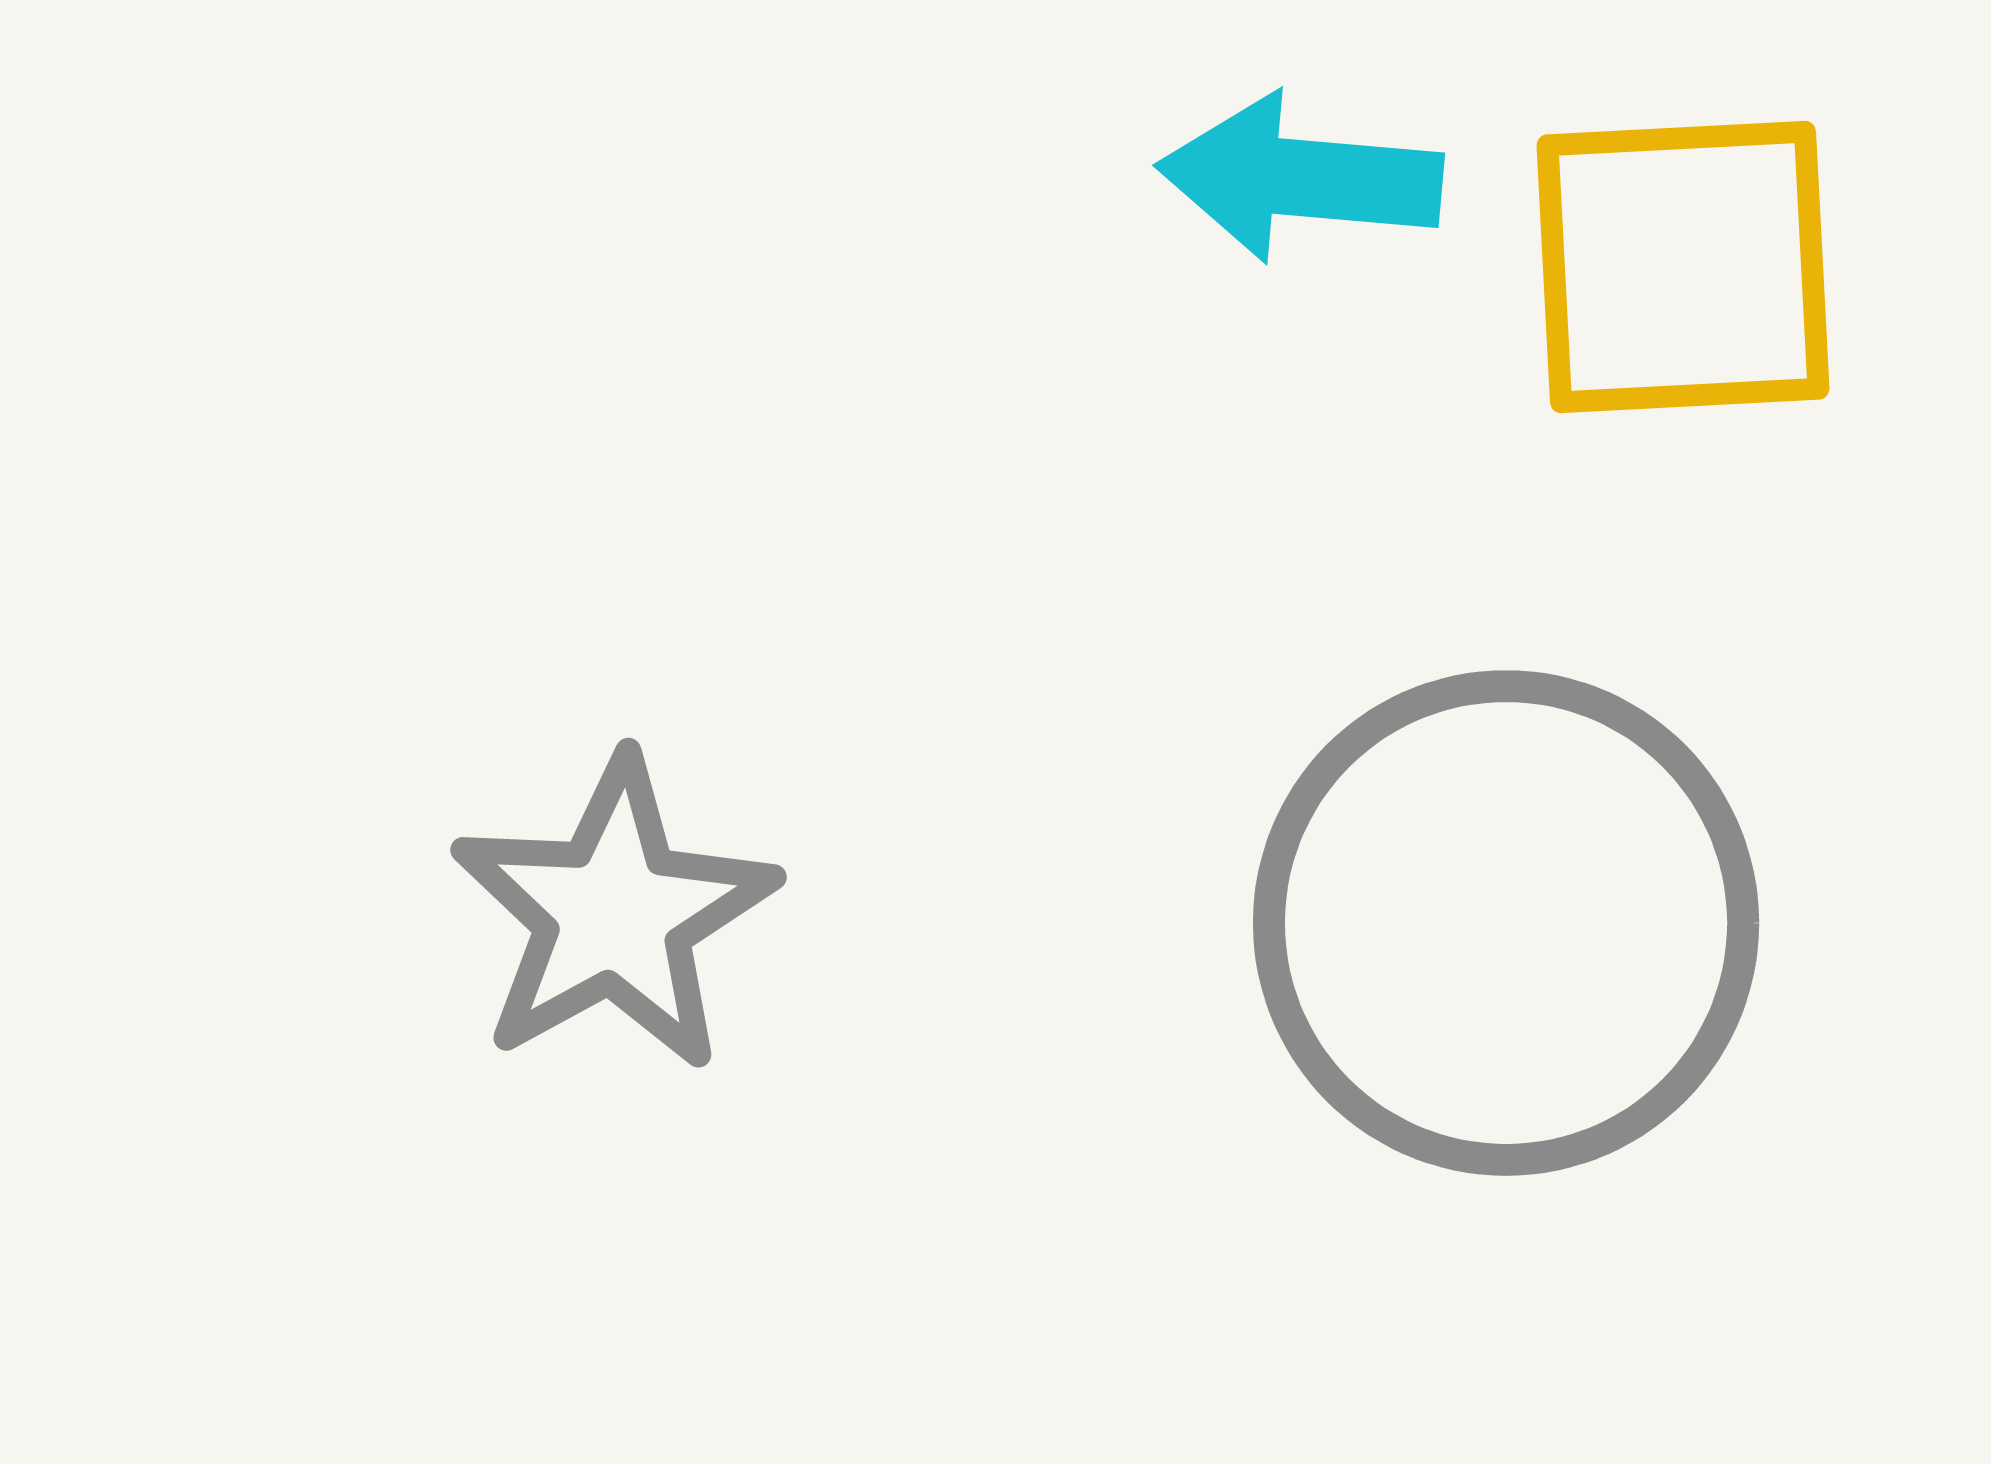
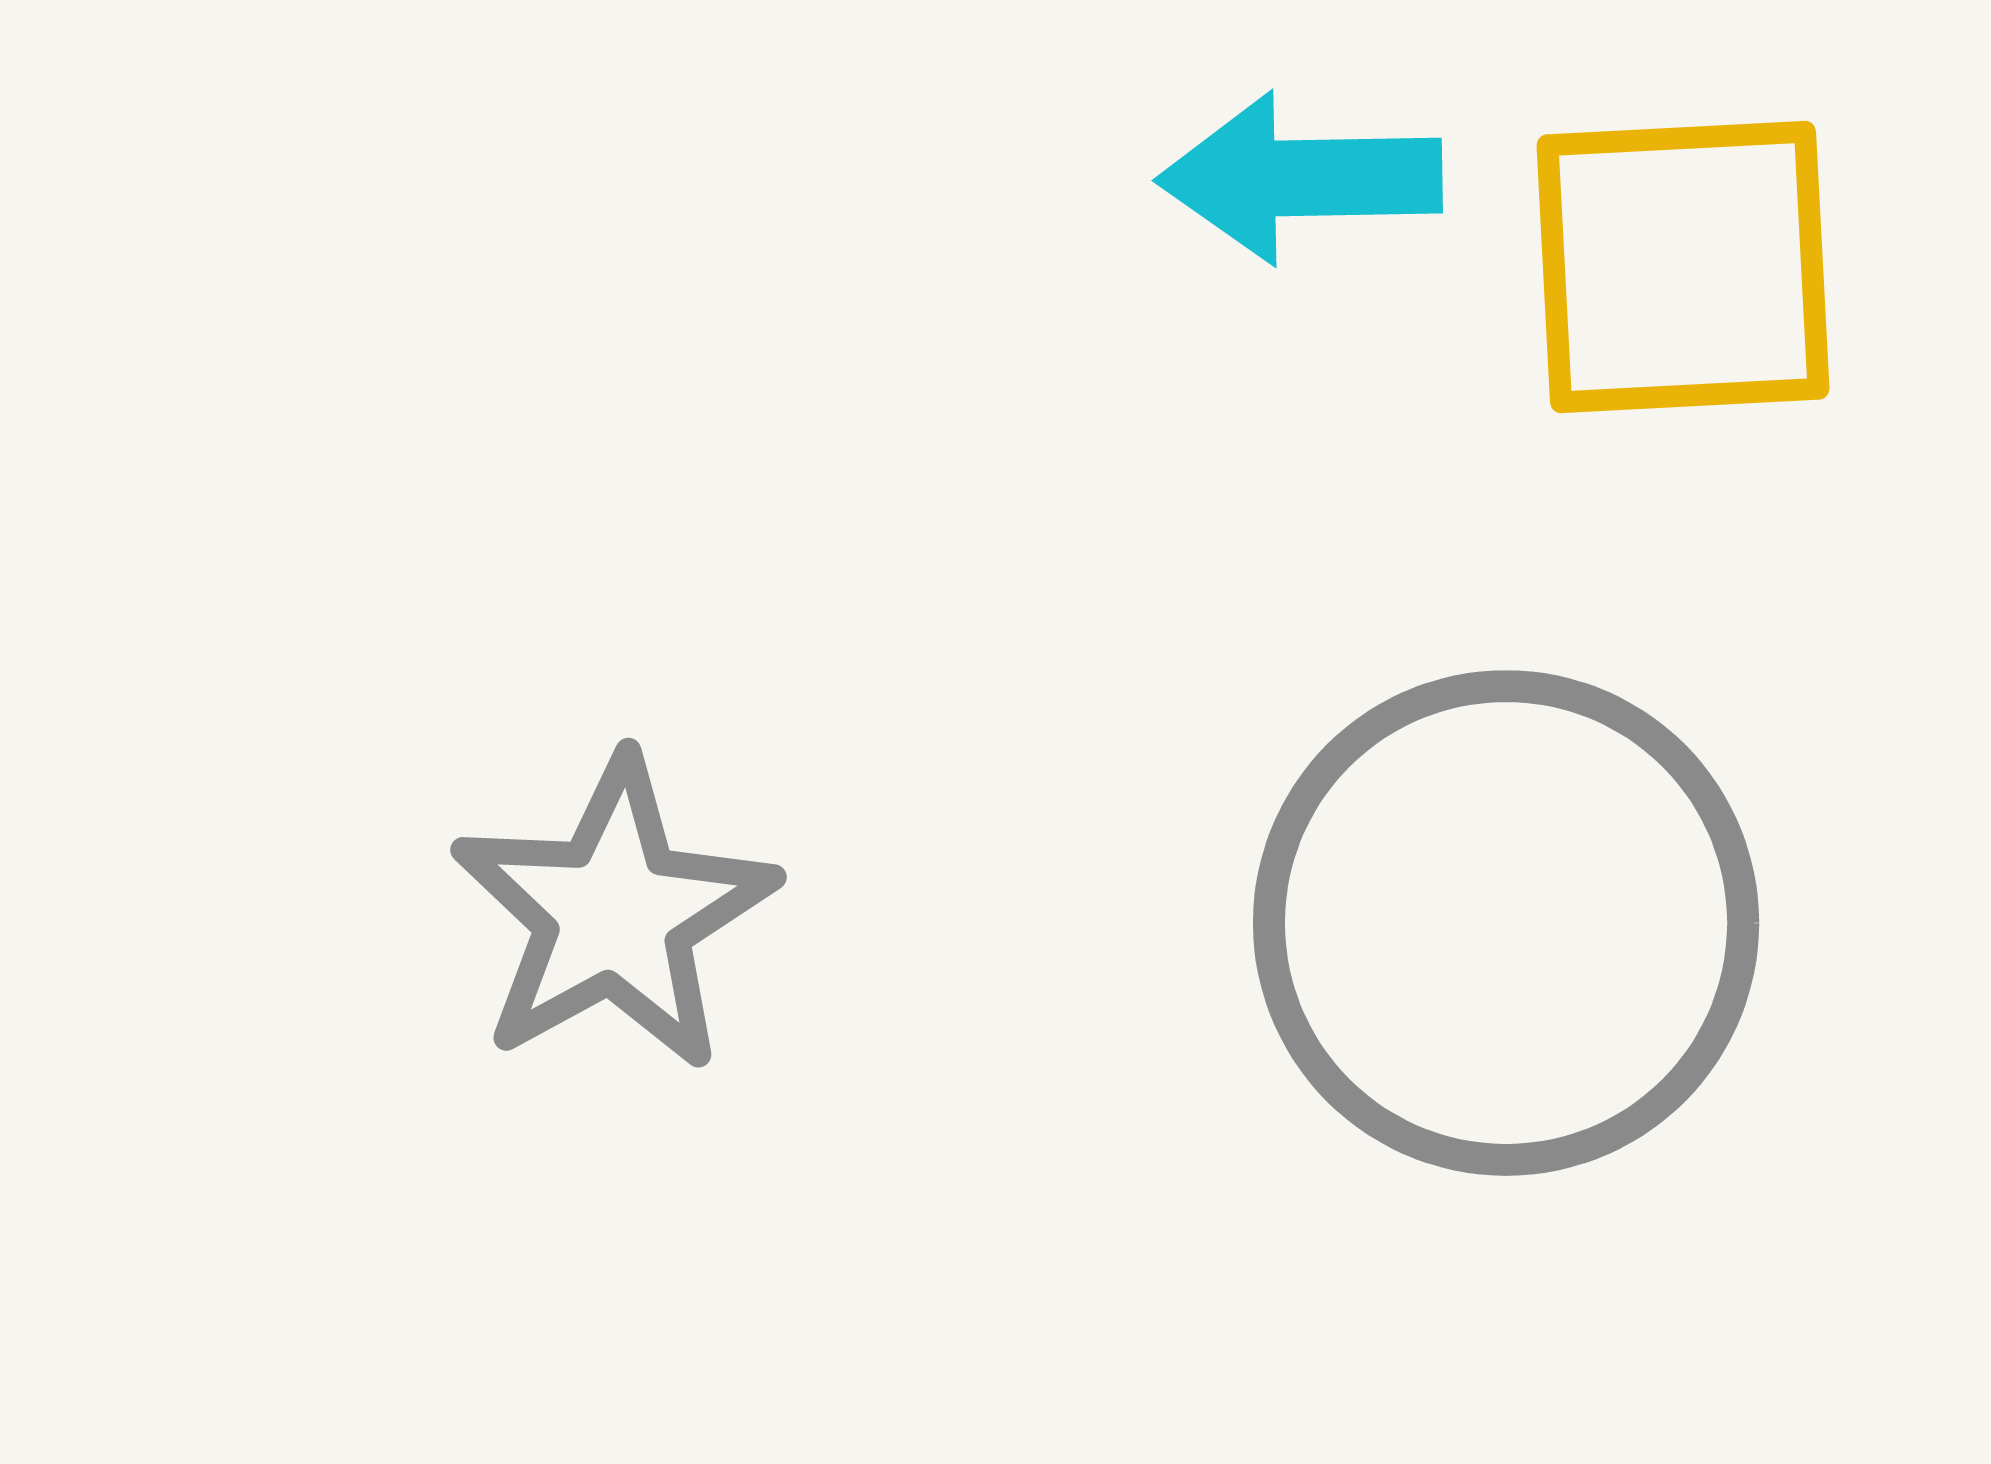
cyan arrow: rotated 6 degrees counterclockwise
